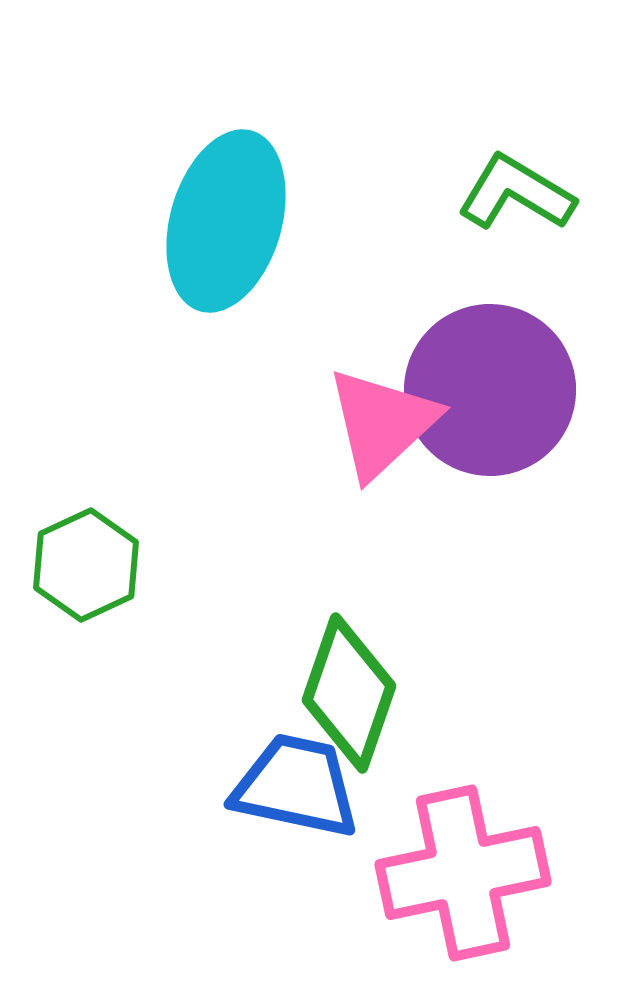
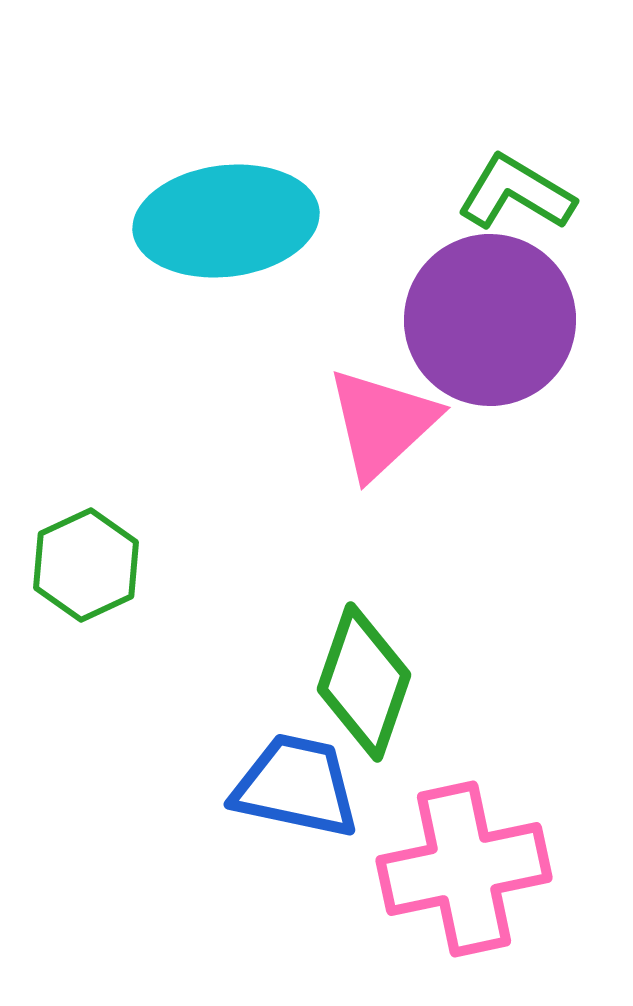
cyan ellipse: rotated 67 degrees clockwise
purple circle: moved 70 px up
green diamond: moved 15 px right, 11 px up
pink cross: moved 1 px right, 4 px up
